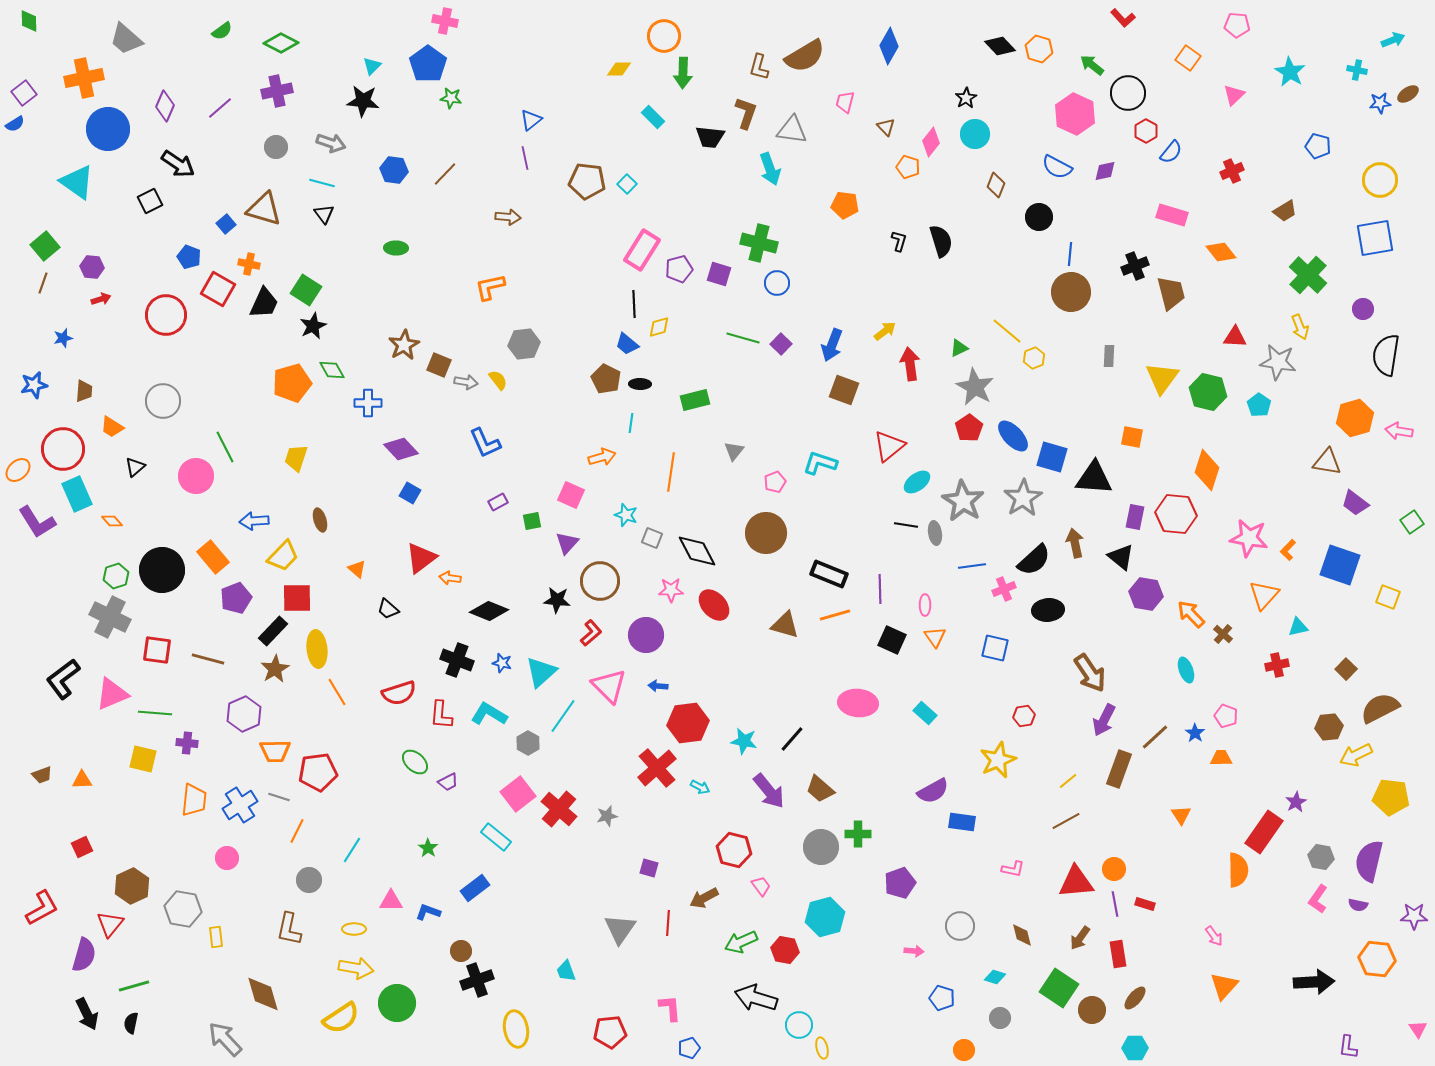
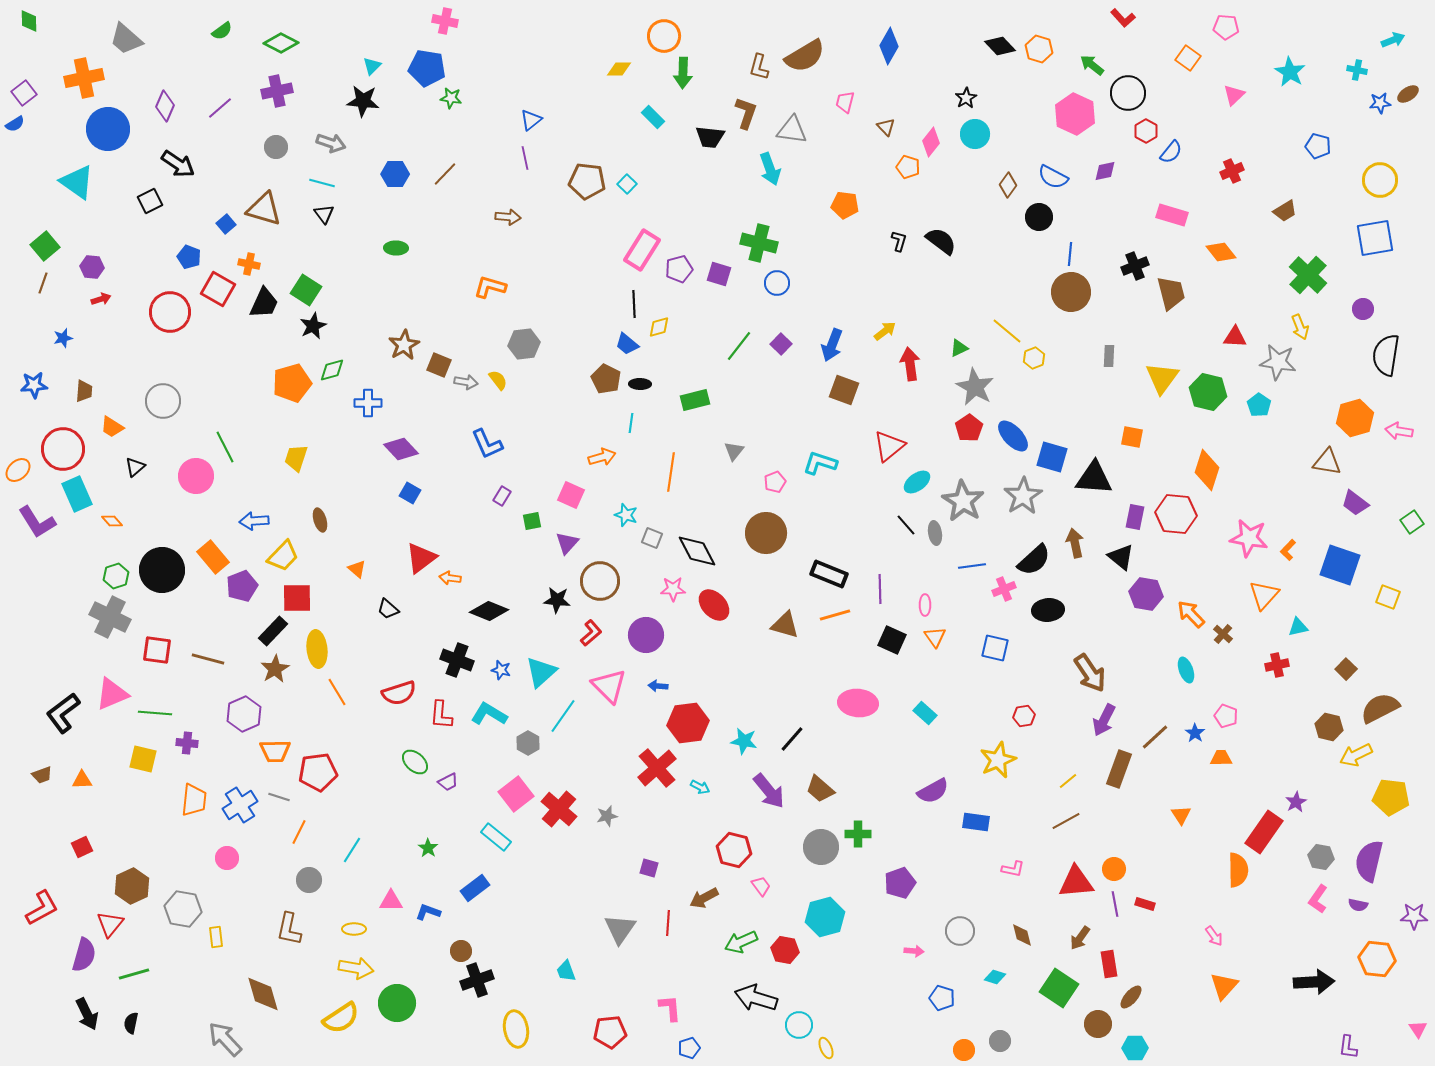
pink pentagon at (1237, 25): moved 11 px left, 2 px down
blue pentagon at (428, 64): moved 1 px left, 4 px down; rotated 27 degrees counterclockwise
blue semicircle at (1057, 167): moved 4 px left, 10 px down
blue hexagon at (394, 170): moved 1 px right, 4 px down; rotated 8 degrees counterclockwise
brown diamond at (996, 185): moved 12 px right; rotated 15 degrees clockwise
black semicircle at (941, 241): rotated 36 degrees counterclockwise
orange L-shape at (490, 287): rotated 28 degrees clockwise
red circle at (166, 315): moved 4 px right, 3 px up
green line at (743, 338): moved 4 px left, 8 px down; rotated 68 degrees counterclockwise
green diamond at (332, 370): rotated 76 degrees counterclockwise
blue star at (34, 385): rotated 8 degrees clockwise
blue L-shape at (485, 443): moved 2 px right, 1 px down
gray star at (1023, 498): moved 2 px up
purple rectangle at (498, 502): moved 4 px right, 6 px up; rotated 30 degrees counterclockwise
black line at (906, 525): rotated 40 degrees clockwise
pink star at (671, 590): moved 2 px right, 1 px up
purple pentagon at (236, 598): moved 6 px right, 12 px up
blue star at (502, 663): moved 1 px left, 7 px down
black L-shape at (63, 679): moved 34 px down
brown hexagon at (1329, 727): rotated 20 degrees clockwise
pink square at (518, 794): moved 2 px left
blue rectangle at (962, 822): moved 14 px right
orange line at (297, 831): moved 2 px right, 1 px down
gray circle at (960, 926): moved 5 px down
red rectangle at (1118, 954): moved 9 px left, 10 px down
green line at (134, 986): moved 12 px up
brown ellipse at (1135, 998): moved 4 px left, 1 px up
brown circle at (1092, 1010): moved 6 px right, 14 px down
gray circle at (1000, 1018): moved 23 px down
yellow ellipse at (822, 1048): moved 4 px right; rotated 10 degrees counterclockwise
